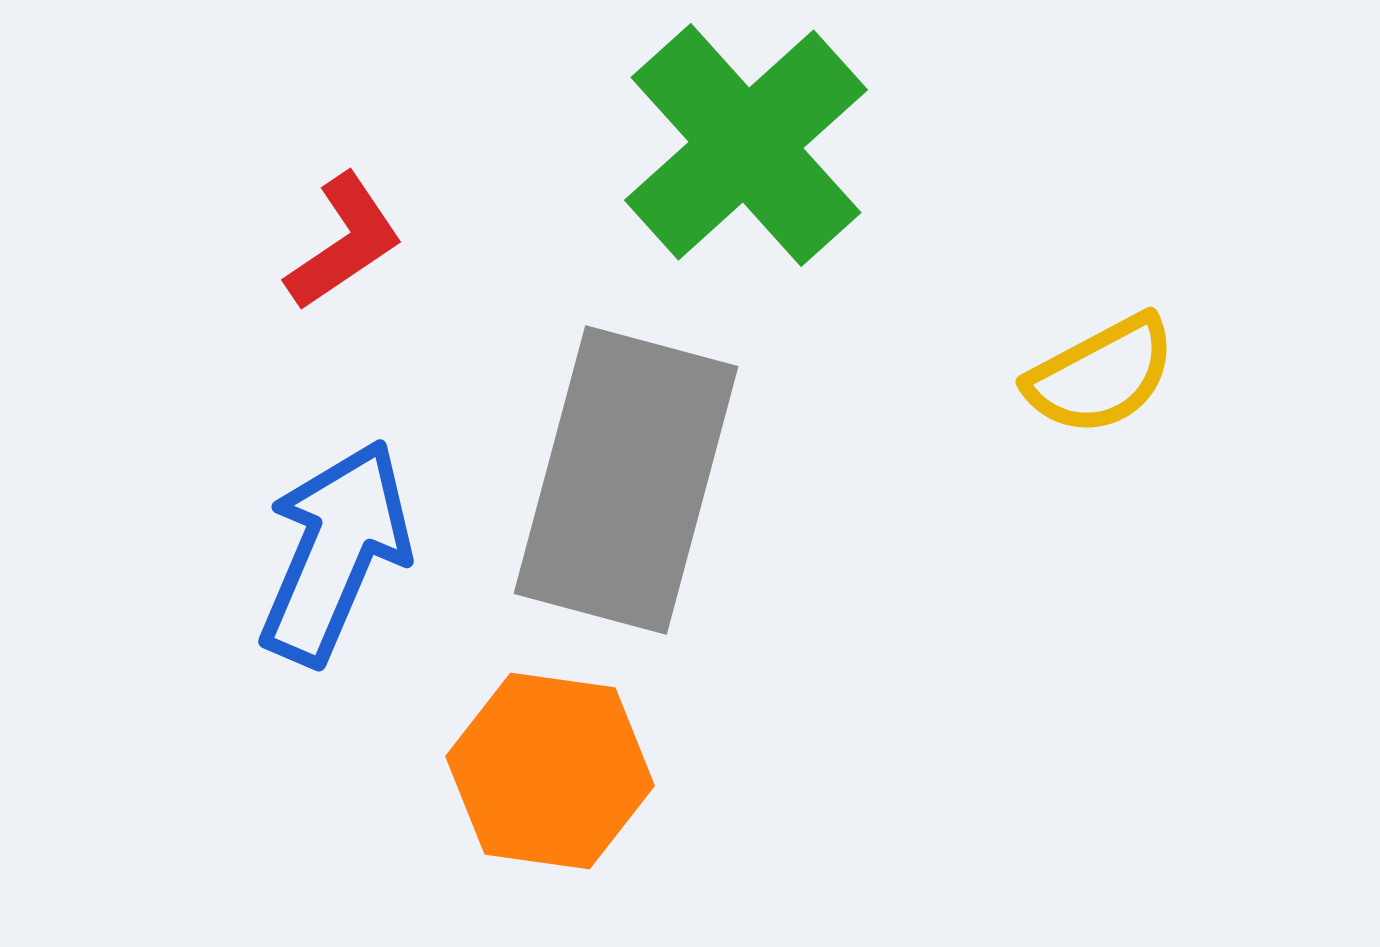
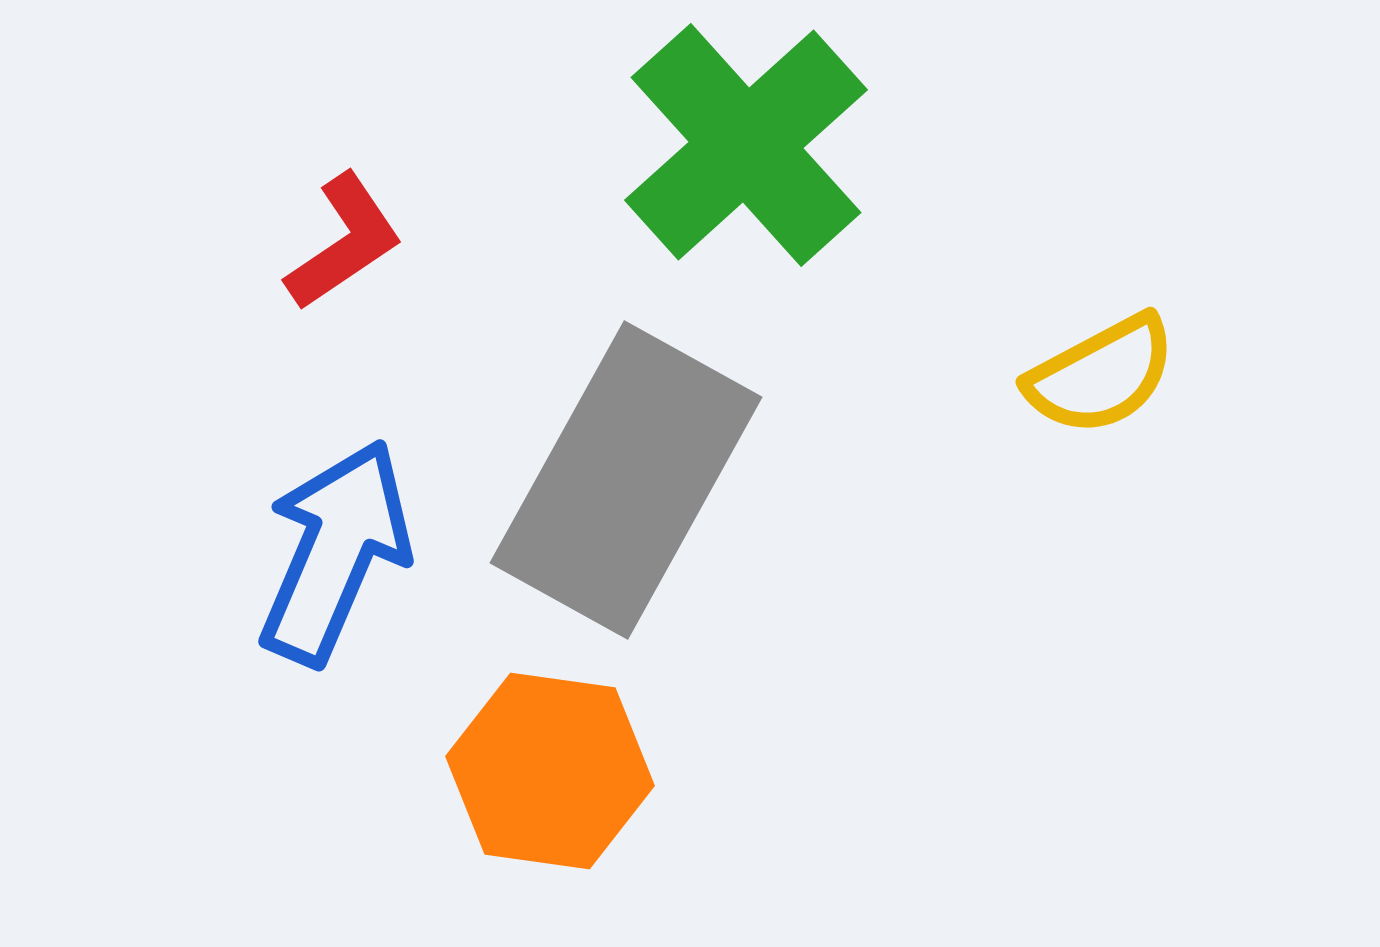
gray rectangle: rotated 14 degrees clockwise
